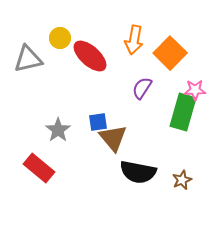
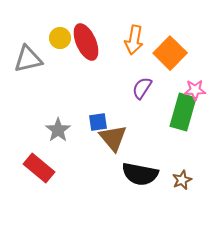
red ellipse: moved 4 px left, 14 px up; rotated 24 degrees clockwise
black semicircle: moved 2 px right, 2 px down
